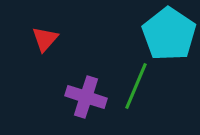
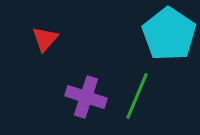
green line: moved 1 px right, 10 px down
